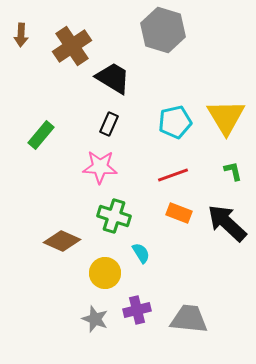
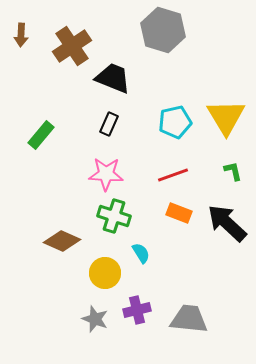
black trapezoid: rotated 9 degrees counterclockwise
pink star: moved 6 px right, 7 px down
